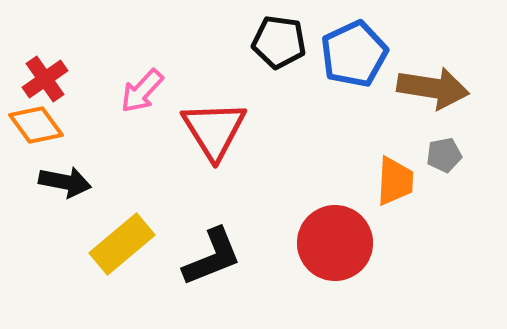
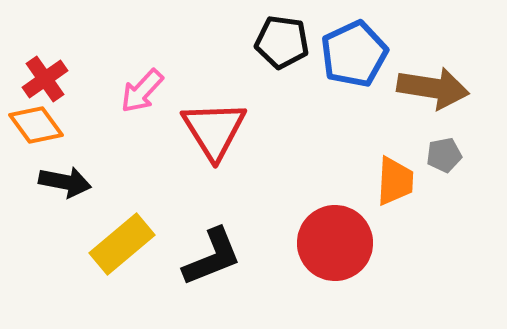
black pentagon: moved 3 px right
